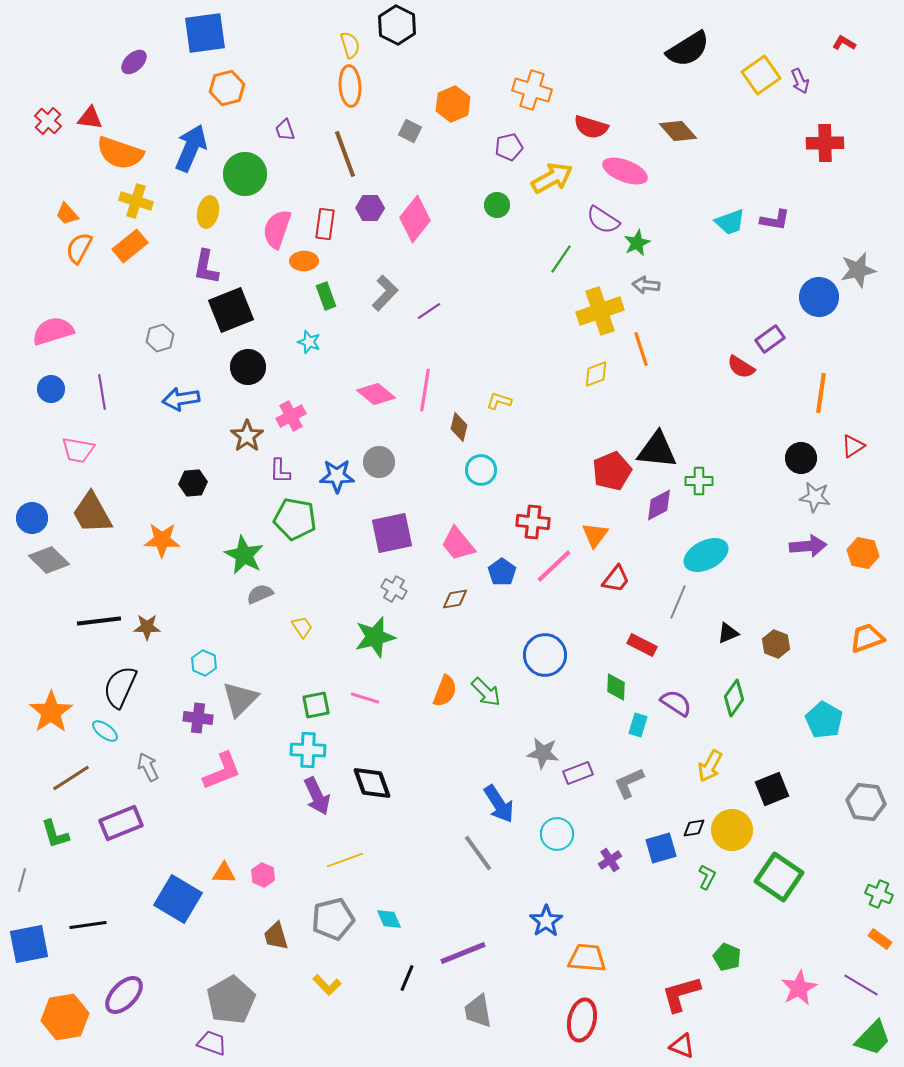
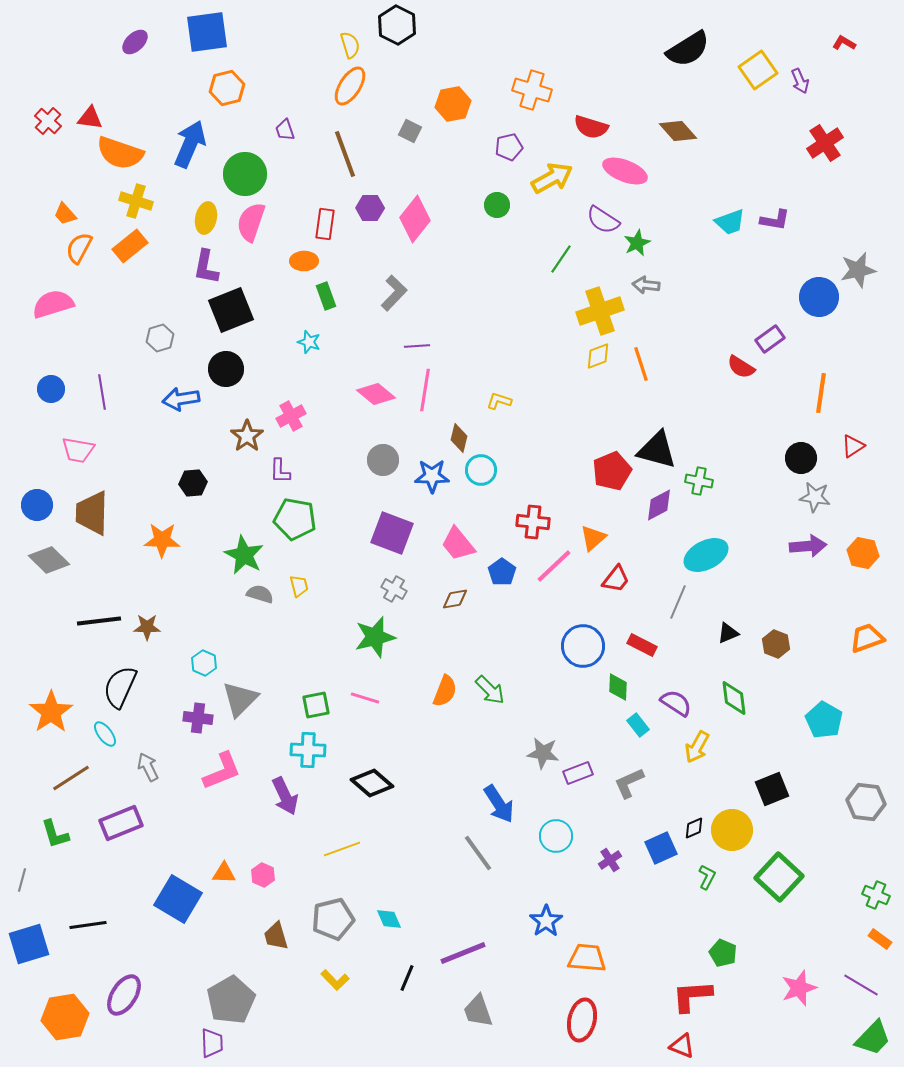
blue square at (205, 33): moved 2 px right, 1 px up
purple ellipse at (134, 62): moved 1 px right, 20 px up
yellow square at (761, 75): moved 3 px left, 5 px up
orange ellipse at (350, 86): rotated 36 degrees clockwise
orange hexagon at (453, 104): rotated 12 degrees clockwise
red cross at (825, 143): rotated 33 degrees counterclockwise
blue arrow at (191, 148): moved 1 px left, 4 px up
yellow ellipse at (208, 212): moved 2 px left, 6 px down
orange trapezoid at (67, 214): moved 2 px left
pink semicircle at (277, 229): moved 26 px left, 7 px up
gray L-shape at (385, 293): moved 9 px right
purple line at (429, 311): moved 12 px left, 35 px down; rotated 30 degrees clockwise
pink semicircle at (53, 331): moved 27 px up
orange line at (641, 349): moved 15 px down
black circle at (248, 367): moved 22 px left, 2 px down
yellow diamond at (596, 374): moved 2 px right, 18 px up
brown diamond at (459, 427): moved 11 px down
black triangle at (657, 450): rotated 9 degrees clockwise
gray circle at (379, 462): moved 4 px right, 2 px up
blue star at (337, 476): moved 95 px right
green cross at (699, 481): rotated 12 degrees clockwise
brown trapezoid at (92, 513): rotated 30 degrees clockwise
blue circle at (32, 518): moved 5 px right, 13 px up
purple square at (392, 533): rotated 33 degrees clockwise
orange triangle at (595, 535): moved 2 px left, 3 px down; rotated 12 degrees clockwise
gray semicircle at (260, 594): rotated 40 degrees clockwise
yellow trapezoid at (302, 627): moved 3 px left, 41 px up; rotated 20 degrees clockwise
blue circle at (545, 655): moved 38 px right, 9 px up
green diamond at (616, 687): moved 2 px right
green arrow at (486, 692): moved 4 px right, 2 px up
green diamond at (734, 698): rotated 42 degrees counterclockwise
cyan rectangle at (638, 725): rotated 55 degrees counterclockwise
cyan ellipse at (105, 731): moved 3 px down; rotated 16 degrees clockwise
yellow arrow at (710, 766): moved 13 px left, 19 px up
black diamond at (372, 783): rotated 30 degrees counterclockwise
purple arrow at (317, 796): moved 32 px left
black diamond at (694, 828): rotated 15 degrees counterclockwise
cyan circle at (557, 834): moved 1 px left, 2 px down
blue square at (661, 848): rotated 8 degrees counterclockwise
yellow line at (345, 860): moved 3 px left, 11 px up
green square at (779, 877): rotated 9 degrees clockwise
green cross at (879, 894): moved 3 px left, 1 px down
blue square at (29, 944): rotated 6 degrees counterclockwise
green pentagon at (727, 957): moved 4 px left, 4 px up
yellow L-shape at (327, 985): moved 8 px right, 5 px up
pink star at (799, 988): rotated 9 degrees clockwise
red L-shape at (681, 994): moved 11 px right, 2 px down; rotated 12 degrees clockwise
purple ellipse at (124, 995): rotated 12 degrees counterclockwise
gray trapezoid at (478, 1011): rotated 9 degrees counterclockwise
purple trapezoid at (212, 1043): rotated 68 degrees clockwise
